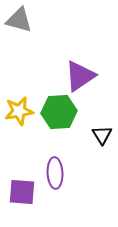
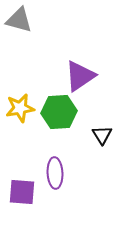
yellow star: moved 1 px right, 3 px up
